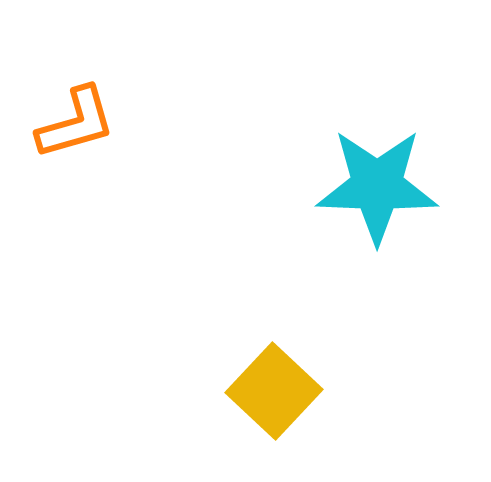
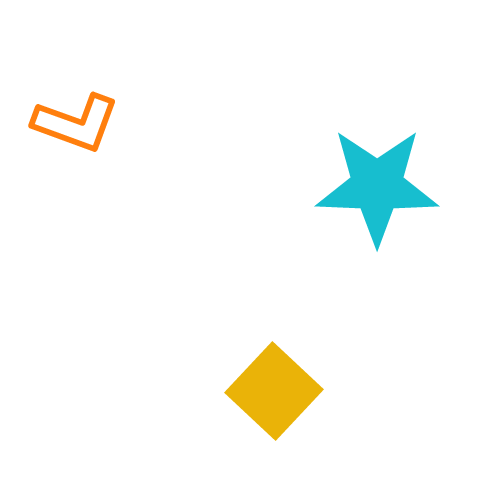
orange L-shape: rotated 36 degrees clockwise
